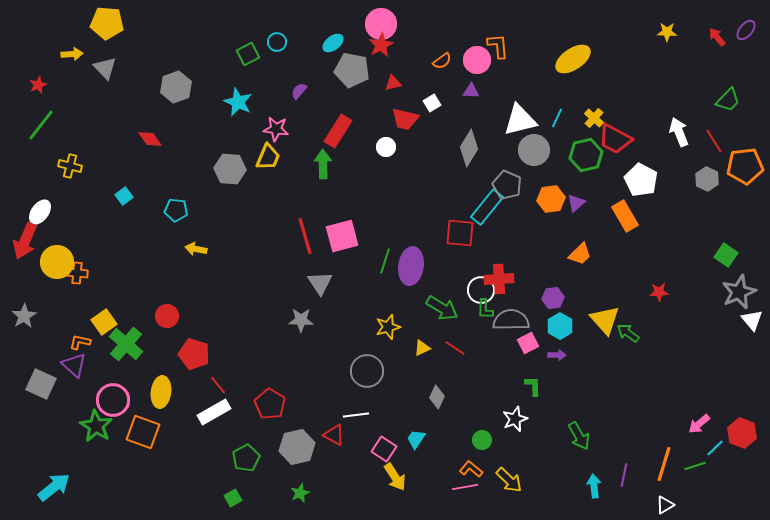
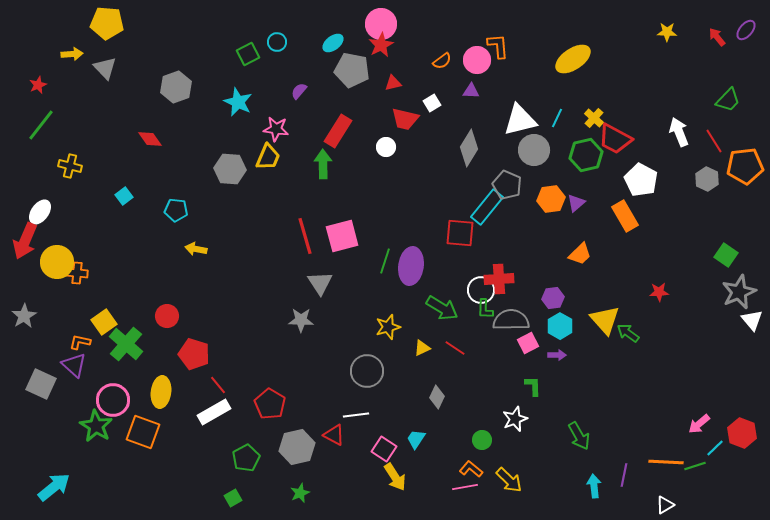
orange line at (664, 464): moved 2 px right, 2 px up; rotated 76 degrees clockwise
